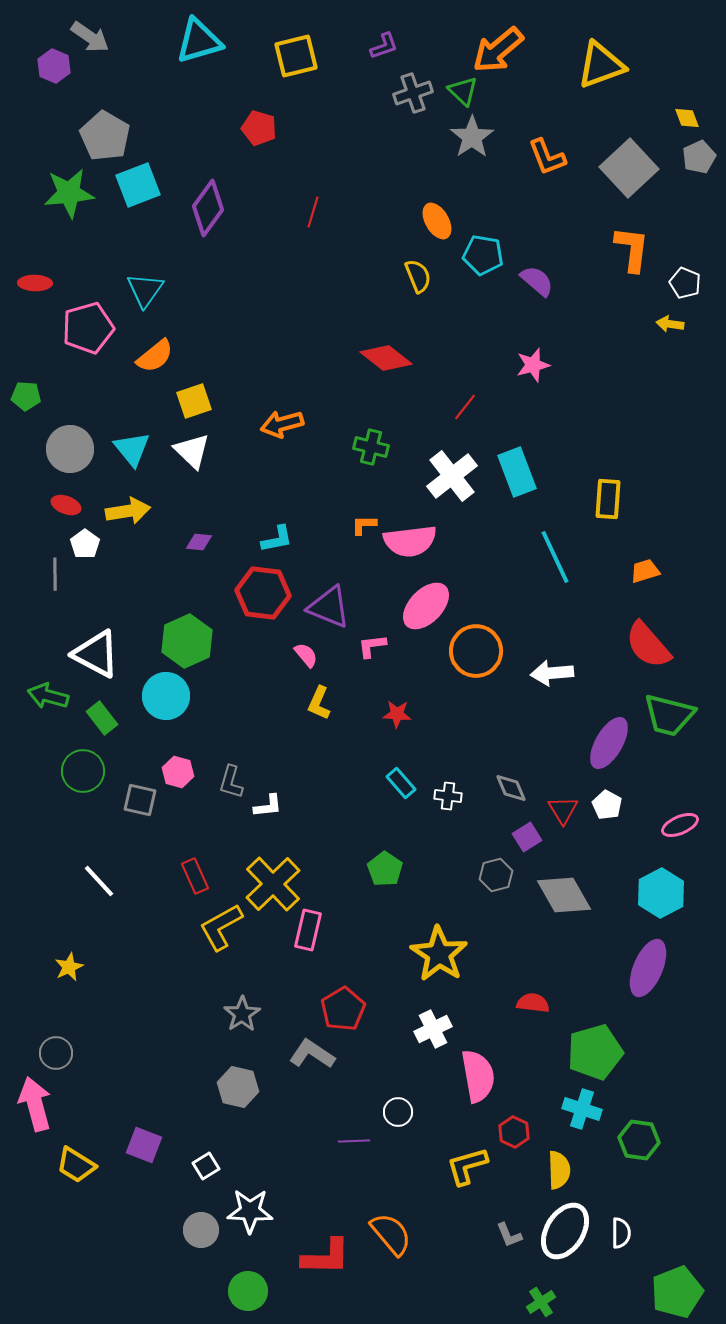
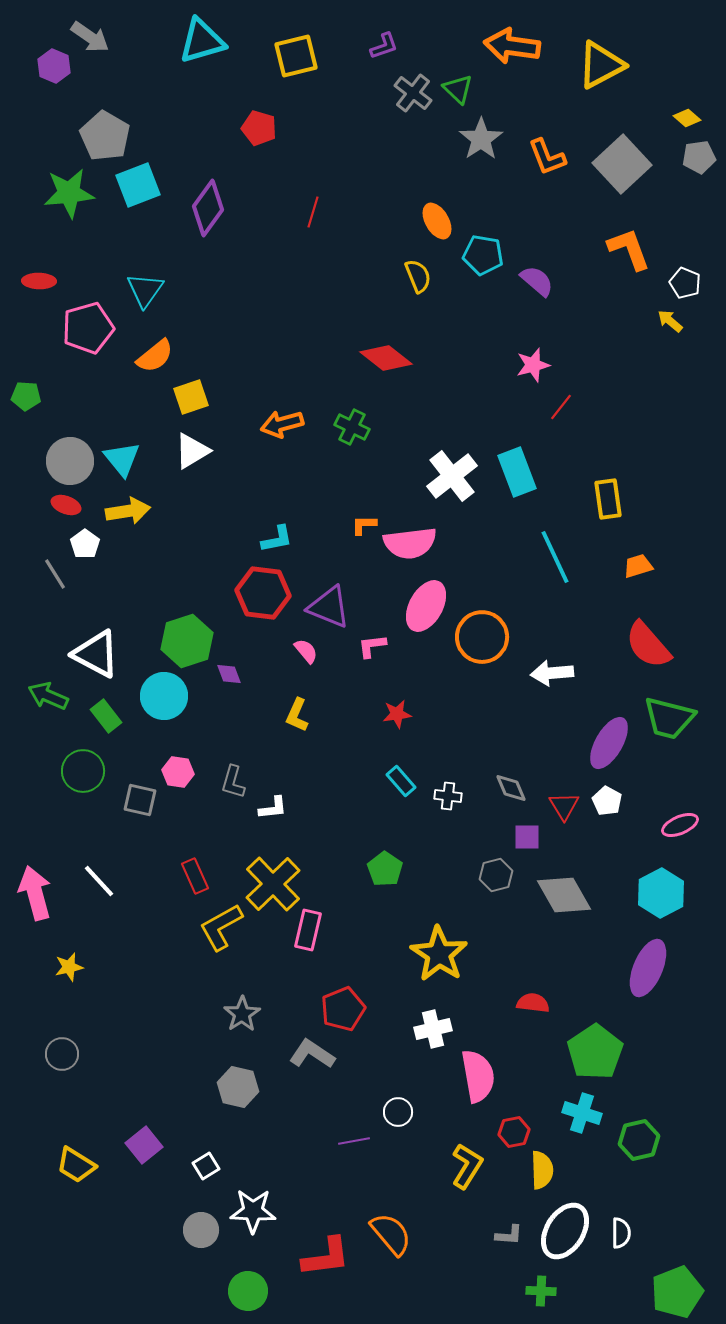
cyan triangle at (199, 41): moved 3 px right
orange arrow at (498, 50): moved 14 px right, 4 px up; rotated 48 degrees clockwise
yellow triangle at (601, 65): rotated 8 degrees counterclockwise
green triangle at (463, 91): moved 5 px left, 2 px up
gray cross at (413, 93): rotated 33 degrees counterclockwise
yellow diamond at (687, 118): rotated 28 degrees counterclockwise
gray star at (472, 137): moved 9 px right, 2 px down
gray pentagon at (699, 157): rotated 16 degrees clockwise
gray square at (629, 168): moved 7 px left, 4 px up
orange L-shape at (632, 249): moved 3 px left; rotated 27 degrees counterclockwise
red ellipse at (35, 283): moved 4 px right, 2 px up
yellow arrow at (670, 324): moved 3 px up; rotated 32 degrees clockwise
yellow square at (194, 401): moved 3 px left, 4 px up
red line at (465, 407): moved 96 px right
green cross at (371, 447): moved 19 px left, 20 px up; rotated 12 degrees clockwise
gray circle at (70, 449): moved 12 px down
cyan triangle at (132, 449): moved 10 px left, 10 px down
white triangle at (192, 451): rotated 45 degrees clockwise
yellow rectangle at (608, 499): rotated 12 degrees counterclockwise
pink semicircle at (410, 541): moved 2 px down
purple diamond at (199, 542): moved 30 px right, 132 px down; rotated 64 degrees clockwise
orange trapezoid at (645, 571): moved 7 px left, 5 px up
gray line at (55, 574): rotated 32 degrees counterclockwise
pink ellipse at (426, 606): rotated 15 degrees counterclockwise
green hexagon at (187, 641): rotated 6 degrees clockwise
orange circle at (476, 651): moved 6 px right, 14 px up
pink semicircle at (306, 655): moved 4 px up
green arrow at (48, 696): rotated 9 degrees clockwise
cyan circle at (166, 696): moved 2 px left
yellow L-shape at (319, 703): moved 22 px left, 12 px down
red star at (397, 714): rotated 12 degrees counterclockwise
green trapezoid at (669, 715): moved 3 px down
green rectangle at (102, 718): moved 4 px right, 2 px up
pink hexagon at (178, 772): rotated 8 degrees counterclockwise
gray L-shape at (231, 782): moved 2 px right
cyan rectangle at (401, 783): moved 2 px up
white pentagon at (607, 805): moved 4 px up
white L-shape at (268, 806): moved 5 px right, 2 px down
red triangle at (563, 810): moved 1 px right, 4 px up
purple square at (527, 837): rotated 32 degrees clockwise
yellow star at (69, 967): rotated 12 degrees clockwise
red pentagon at (343, 1009): rotated 9 degrees clockwise
white cross at (433, 1029): rotated 12 degrees clockwise
green pentagon at (595, 1052): rotated 18 degrees counterclockwise
gray circle at (56, 1053): moved 6 px right, 1 px down
pink arrow at (35, 1104): moved 211 px up
cyan cross at (582, 1109): moved 4 px down
red hexagon at (514, 1132): rotated 24 degrees clockwise
green hexagon at (639, 1140): rotated 21 degrees counterclockwise
purple line at (354, 1141): rotated 8 degrees counterclockwise
purple square at (144, 1145): rotated 30 degrees clockwise
yellow L-shape at (467, 1166): rotated 138 degrees clockwise
yellow semicircle at (559, 1170): moved 17 px left
white star at (250, 1211): moved 3 px right
gray L-shape at (509, 1235): rotated 64 degrees counterclockwise
red L-shape at (326, 1257): rotated 8 degrees counterclockwise
green cross at (541, 1302): moved 11 px up; rotated 36 degrees clockwise
